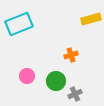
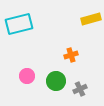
cyan rectangle: rotated 8 degrees clockwise
gray cross: moved 5 px right, 5 px up
